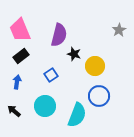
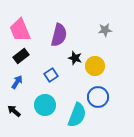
gray star: moved 14 px left; rotated 24 degrees clockwise
black star: moved 1 px right, 4 px down
blue arrow: rotated 24 degrees clockwise
blue circle: moved 1 px left, 1 px down
cyan circle: moved 1 px up
